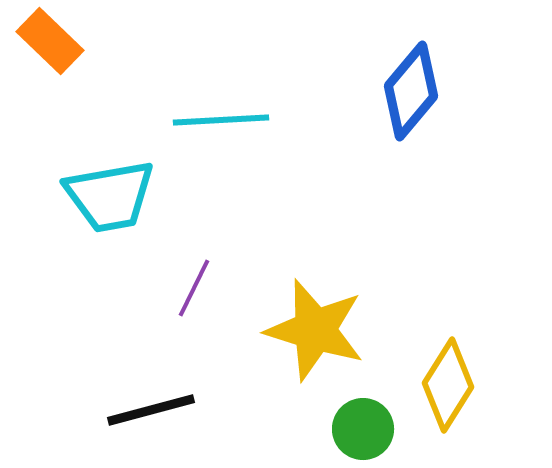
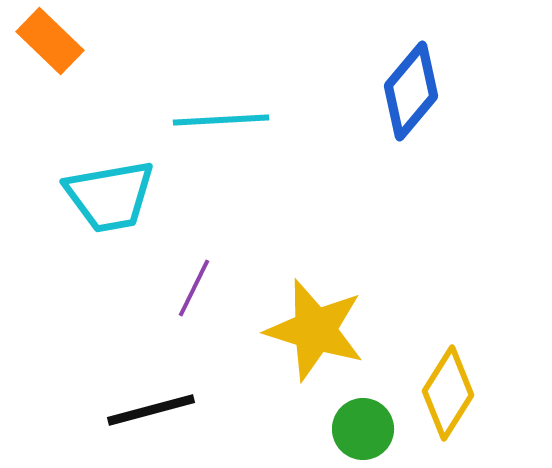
yellow diamond: moved 8 px down
